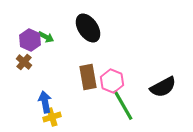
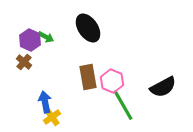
yellow cross: rotated 18 degrees counterclockwise
